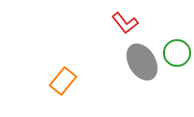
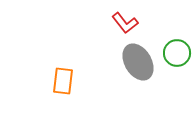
gray ellipse: moved 4 px left
orange rectangle: rotated 32 degrees counterclockwise
